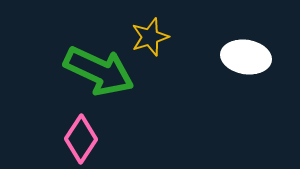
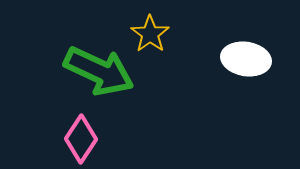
yellow star: moved 3 px up; rotated 18 degrees counterclockwise
white ellipse: moved 2 px down
